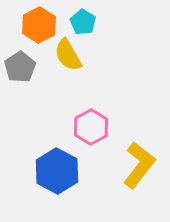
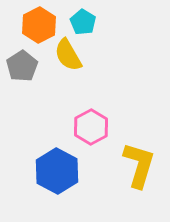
gray pentagon: moved 2 px right, 1 px up
yellow L-shape: rotated 21 degrees counterclockwise
